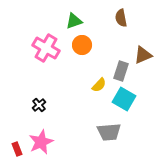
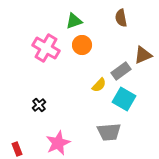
gray rectangle: rotated 36 degrees clockwise
pink star: moved 17 px right, 1 px down
